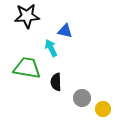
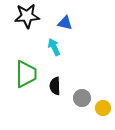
blue triangle: moved 8 px up
cyan arrow: moved 3 px right, 1 px up
green trapezoid: moved 1 px left, 6 px down; rotated 80 degrees clockwise
black semicircle: moved 1 px left, 4 px down
yellow circle: moved 1 px up
